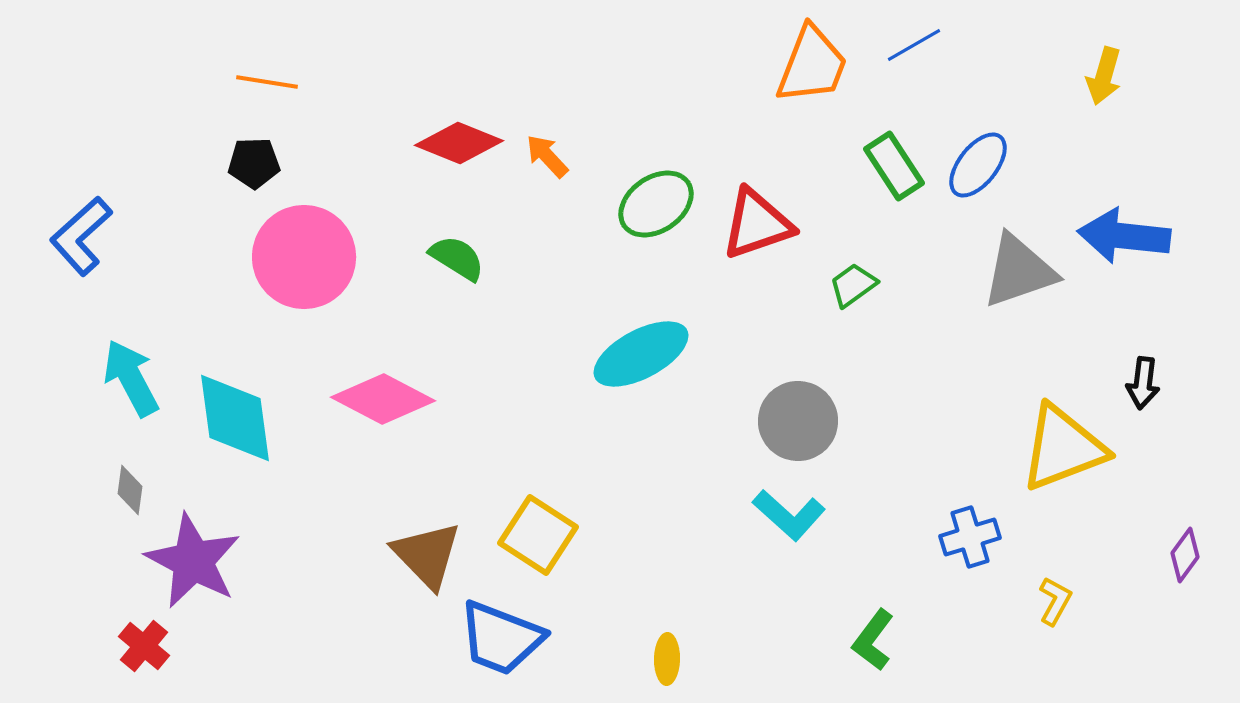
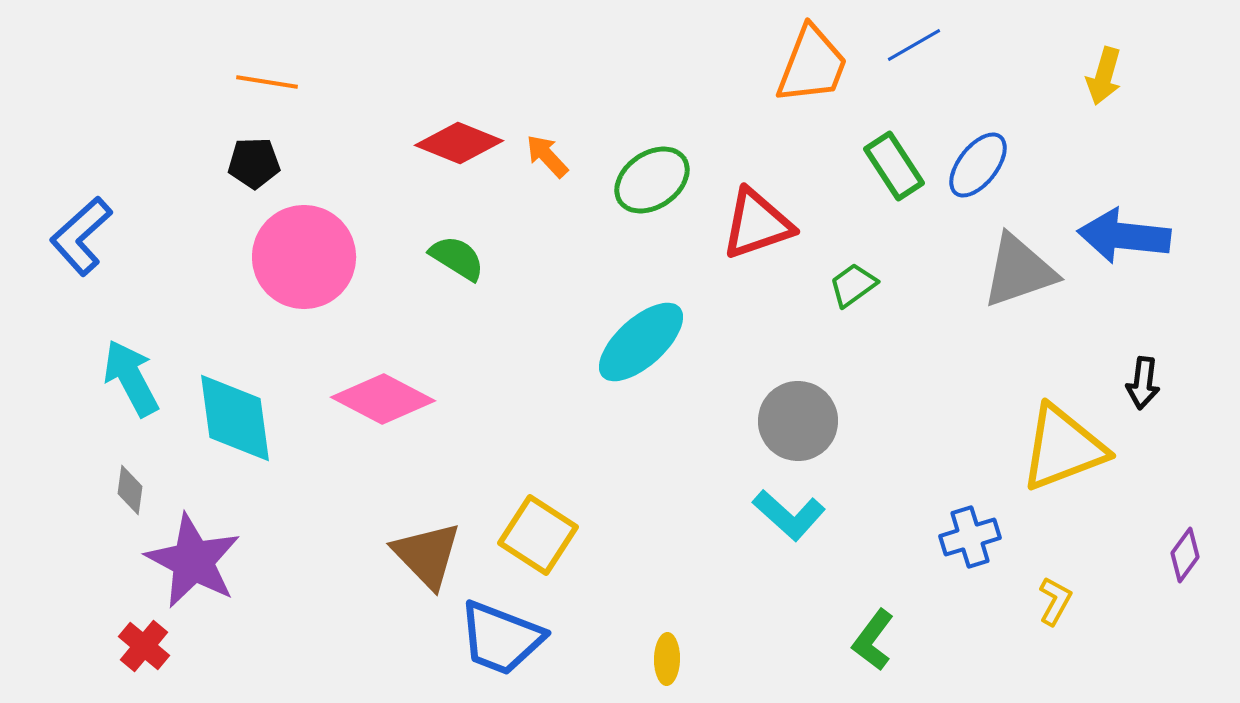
green ellipse: moved 4 px left, 24 px up
cyan ellipse: moved 12 px up; rotated 14 degrees counterclockwise
